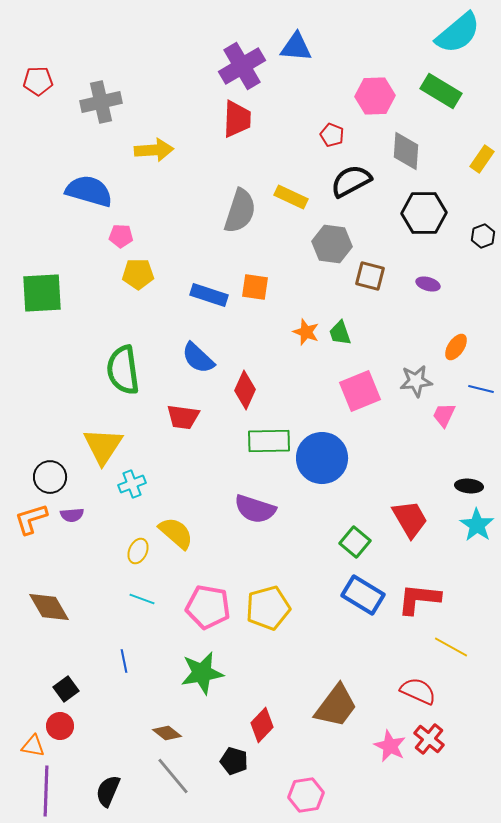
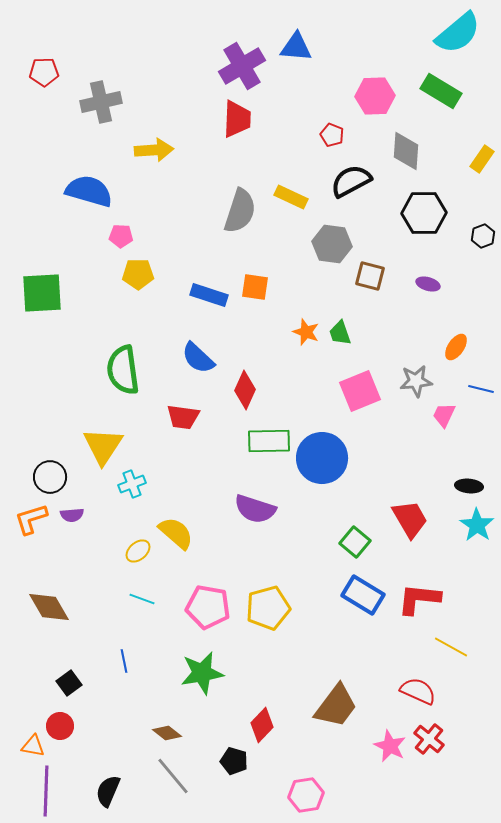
red pentagon at (38, 81): moved 6 px right, 9 px up
yellow ellipse at (138, 551): rotated 25 degrees clockwise
black square at (66, 689): moved 3 px right, 6 px up
